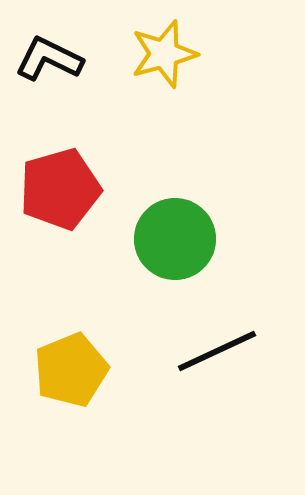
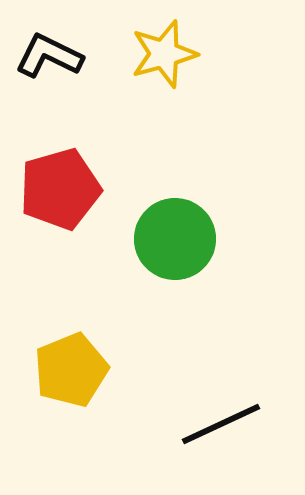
black L-shape: moved 3 px up
black line: moved 4 px right, 73 px down
